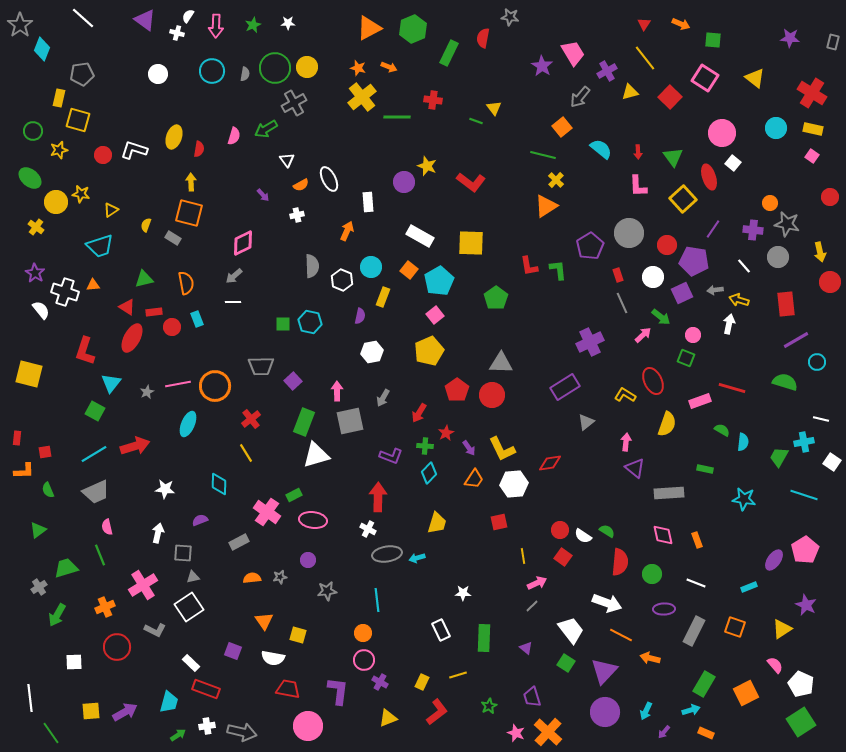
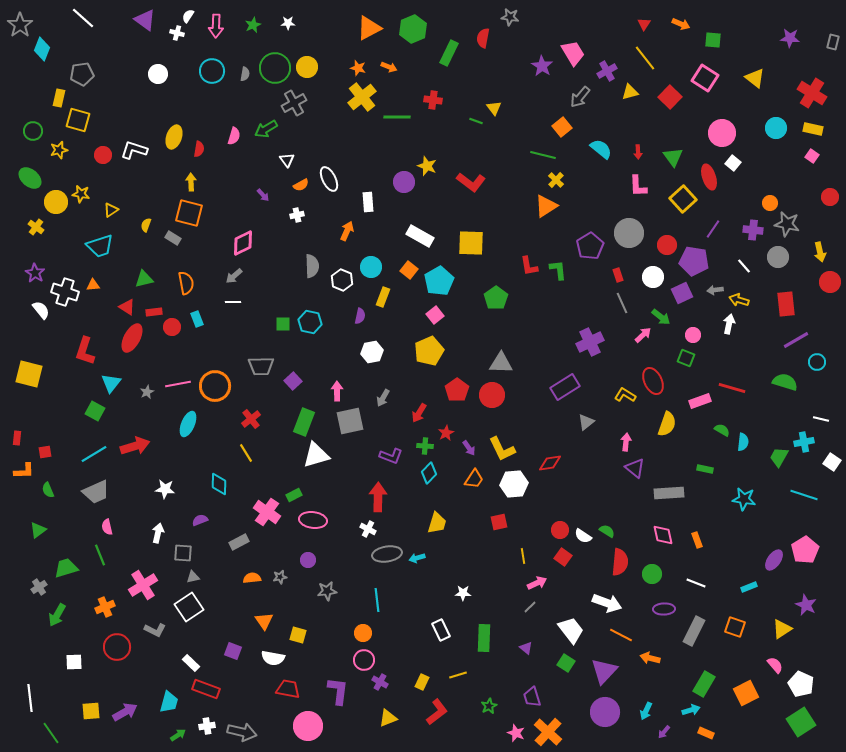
gray line at (532, 606): moved 2 px left, 1 px down
